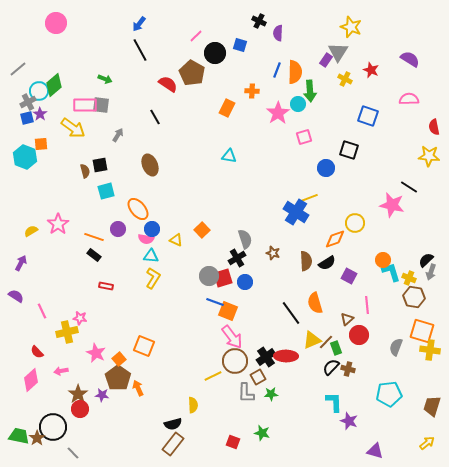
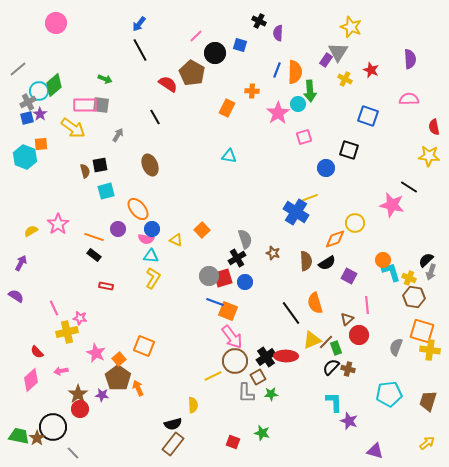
purple semicircle at (410, 59): rotated 54 degrees clockwise
pink line at (42, 311): moved 12 px right, 3 px up
brown trapezoid at (432, 406): moved 4 px left, 5 px up
